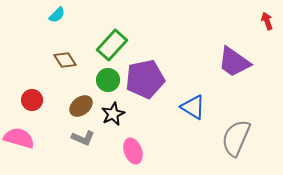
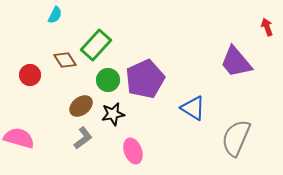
cyan semicircle: moved 2 px left; rotated 18 degrees counterclockwise
red arrow: moved 6 px down
green rectangle: moved 16 px left
purple trapezoid: moved 2 px right; rotated 15 degrees clockwise
purple pentagon: rotated 12 degrees counterclockwise
red circle: moved 2 px left, 25 px up
blue triangle: moved 1 px down
black star: rotated 15 degrees clockwise
gray L-shape: rotated 60 degrees counterclockwise
